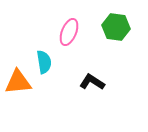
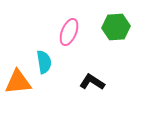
green hexagon: rotated 12 degrees counterclockwise
